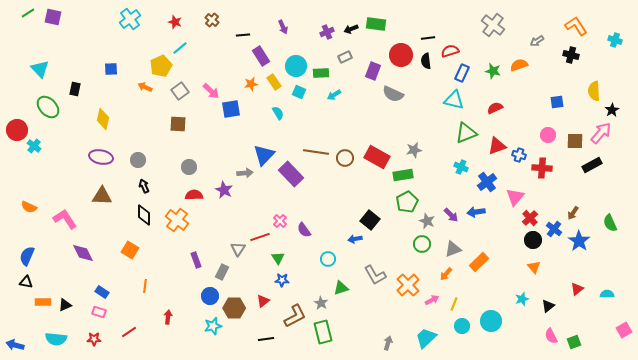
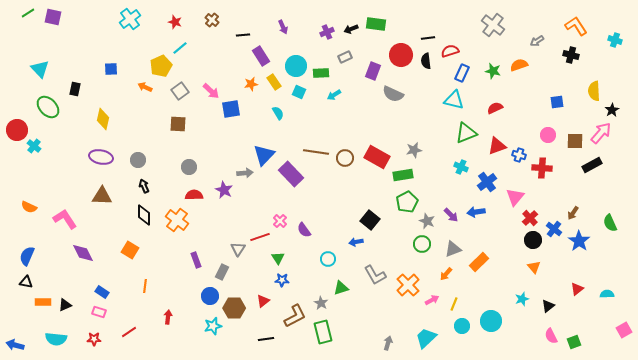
blue arrow at (355, 239): moved 1 px right, 3 px down
